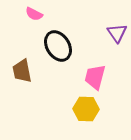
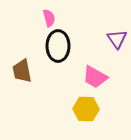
pink semicircle: moved 15 px right, 4 px down; rotated 132 degrees counterclockwise
purple triangle: moved 6 px down
black ellipse: rotated 32 degrees clockwise
pink trapezoid: rotated 76 degrees counterclockwise
